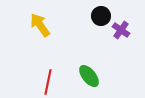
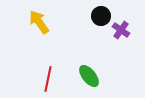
yellow arrow: moved 1 px left, 3 px up
red line: moved 3 px up
